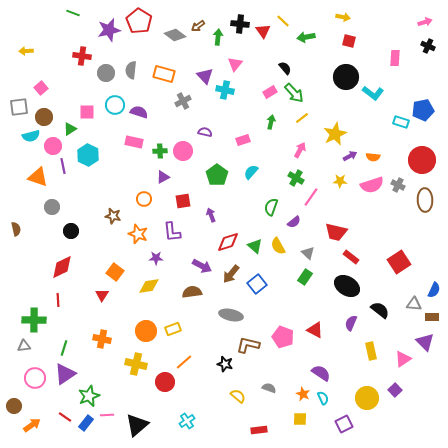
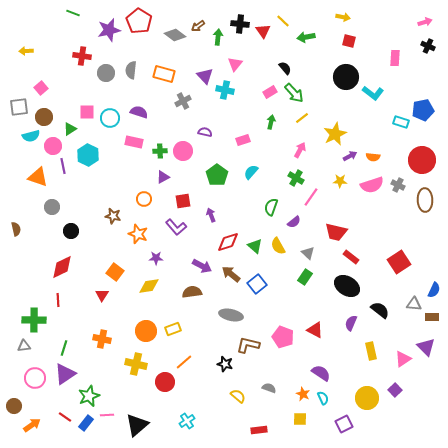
cyan circle at (115, 105): moved 5 px left, 13 px down
purple L-shape at (172, 232): moved 4 px right, 5 px up; rotated 35 degrees counterclockwise
brown arrow at (231, 274): rotated 90 degrees clockwise
purple triangle at (425, 342): moved 1 px right, 5 px down
